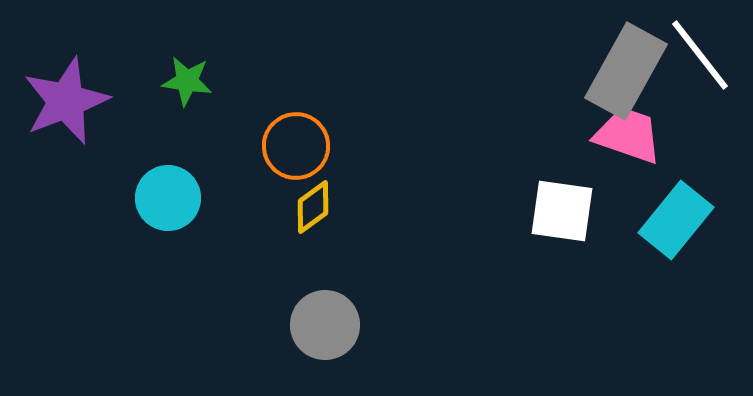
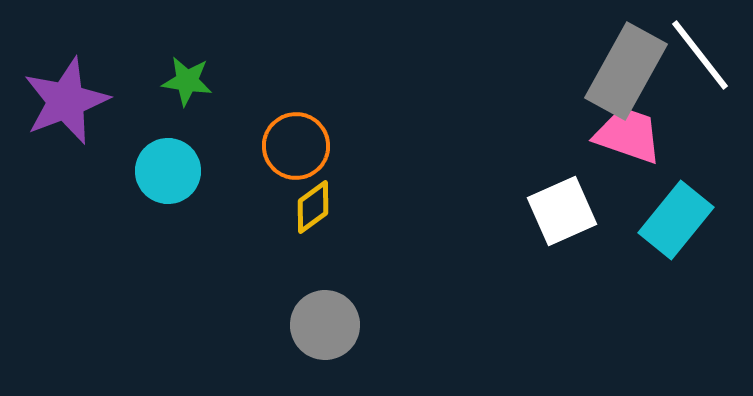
cyan circle: moved 27 px up
white square: rotated 32 degrees counterclockwise
